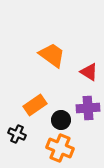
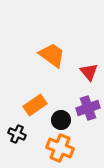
red triangle: rotated 18 degrees clockwise
purple cross: rotated 15 degrees counterclockwise
